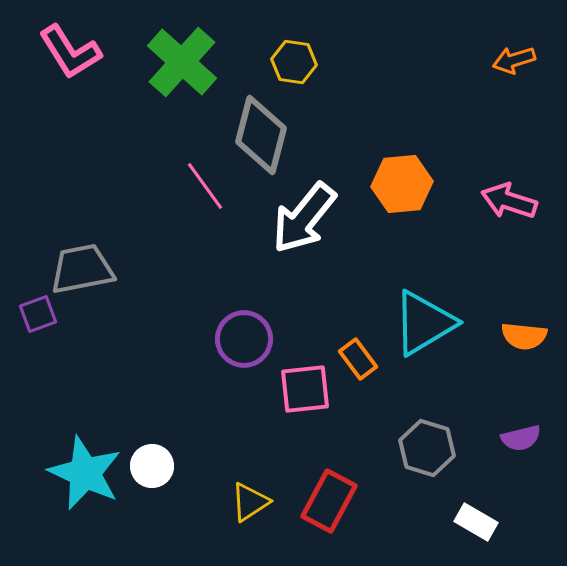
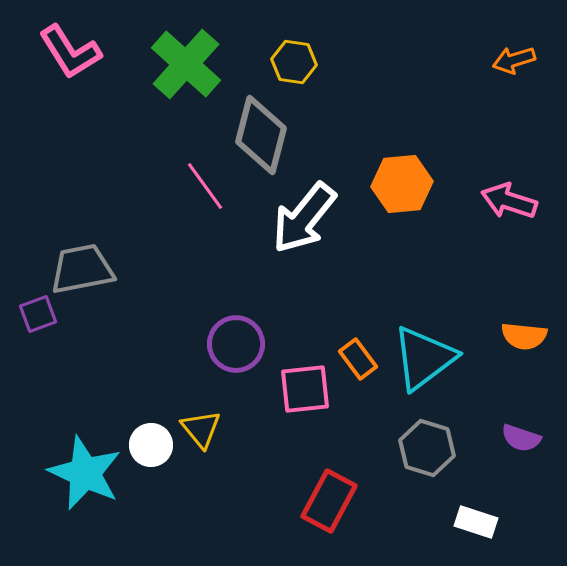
green cross: moved 4 px right, 2 px down
cyan triangle: moved 35 px down; rotated 6 degrees counterclockwise
purple circle: moved 8 px left, 5 px down
purple semicircle: rotated 33 degrees clockwise
white circle: moved 1 px left, 21 px up
yellow triangle: moved 49 px left, 73 px up; rotated 36 degrees counterclockwise
white rectangle: rotated 12 degrees counterclockwise
